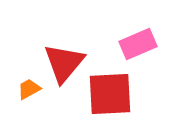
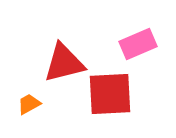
red triangle: rotated 36 degrees clockwise
orange trapezoid: moved 15 px down
